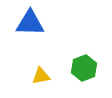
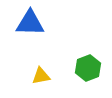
green hexagon: moved 4 px right
